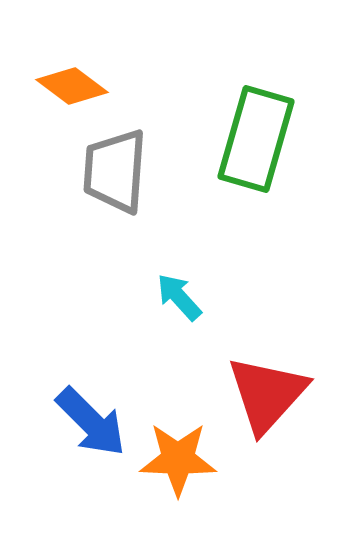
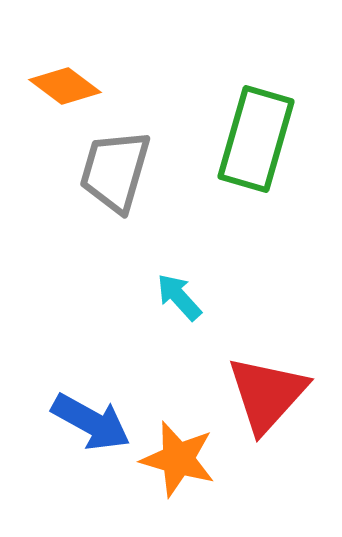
orange diamond: moved 7 px left
gray trapezoid: rotated 12 degrees clockwise
blue arrow: rotated 16 degrees counterclockwise
orange star: rotated 14 degrees clockwise
